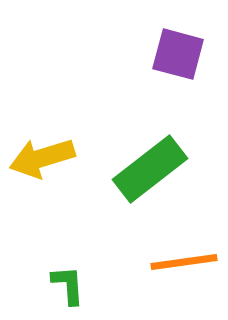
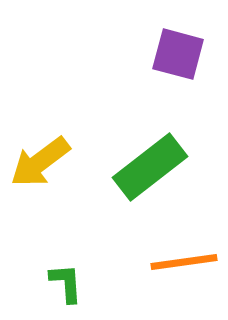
yellow arrow: moved 2 px left, 4 px down; rotated 20 degrees counterclockwise
green rectangle: moved 2 px up
green L-shape: moved 2 px left, 2 px up
